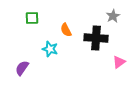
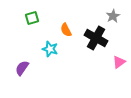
green square: rotated 16 degrees counterclockwise
black cross: rotated 25 degrees clockwise
